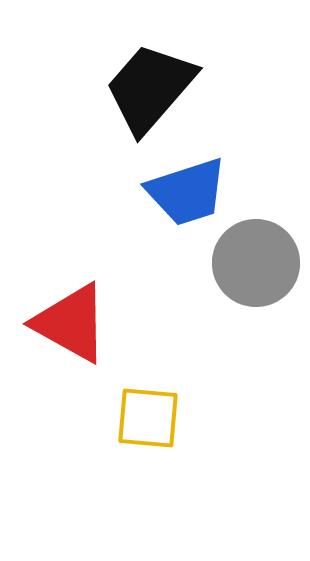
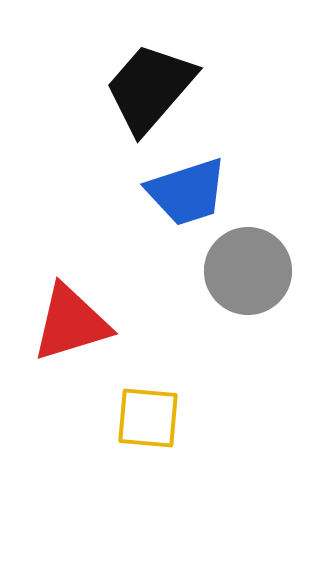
gray circle: moved 8 px left, 8 px down
red triangle: rotated 46 degrees counterclockwise
